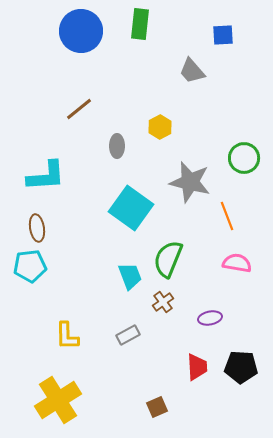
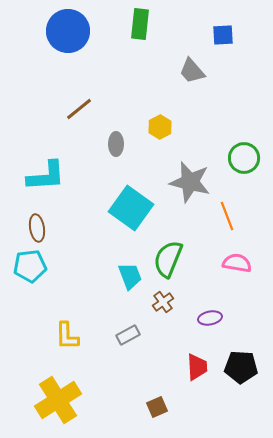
blue circle: moved 13 px left
gray ellipse: moved 1 px left, 2 px up
